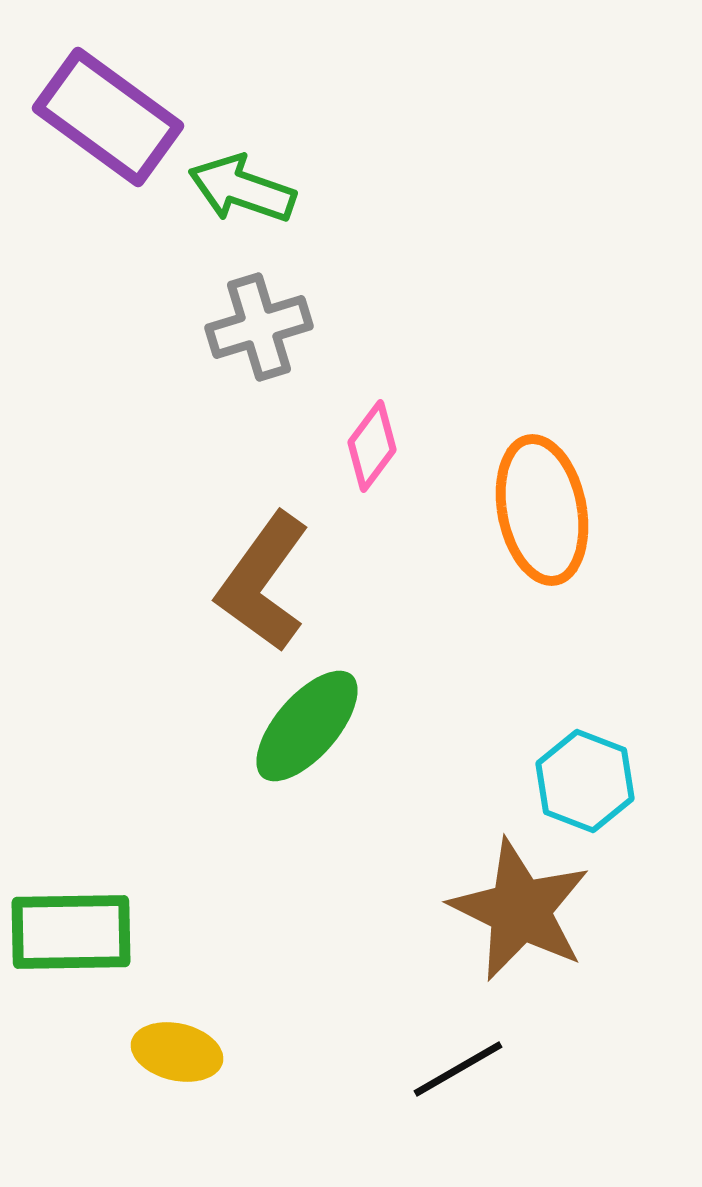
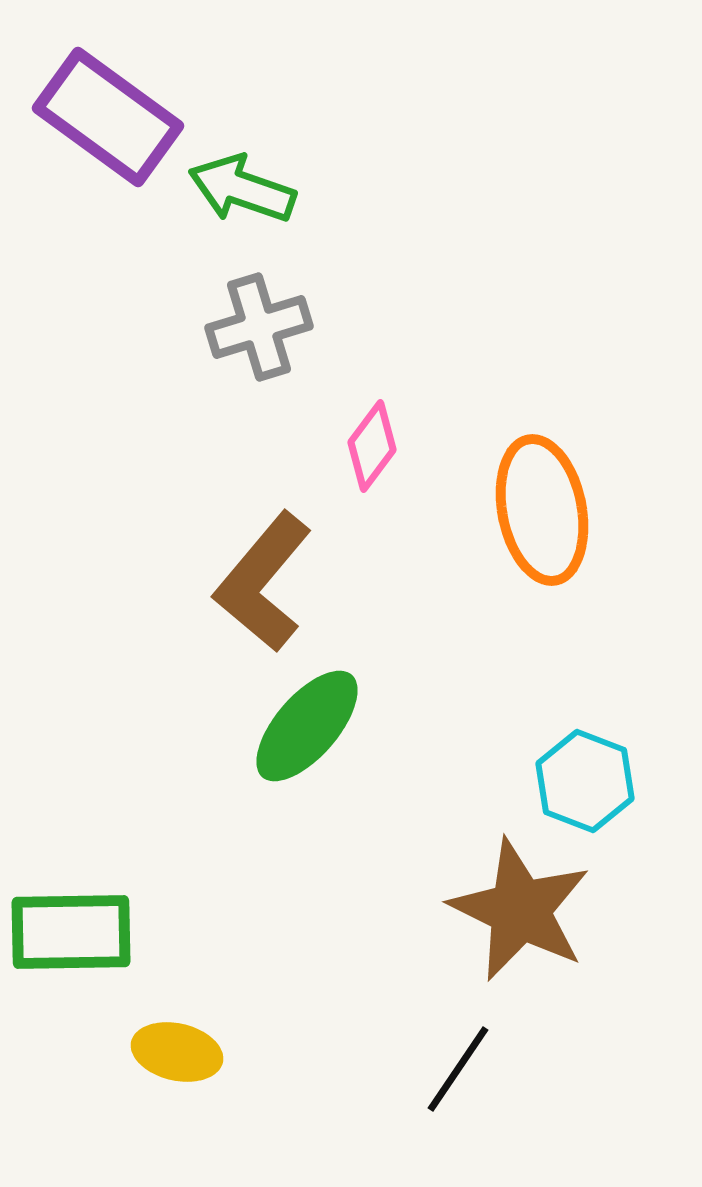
brown L-shape: rotated 4 degrees clockwise
black line: rotated 26 degrees counterclockwise
